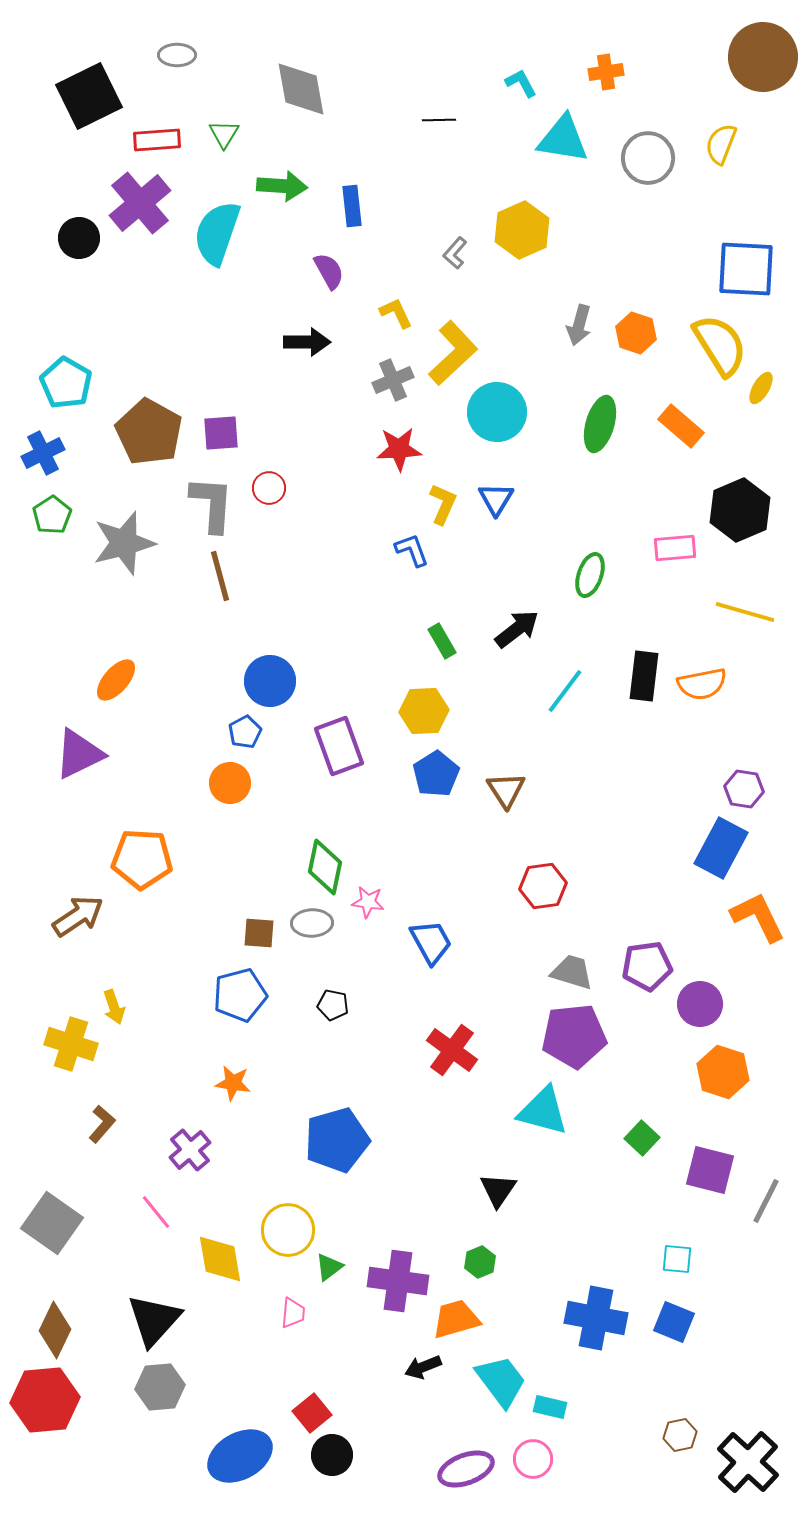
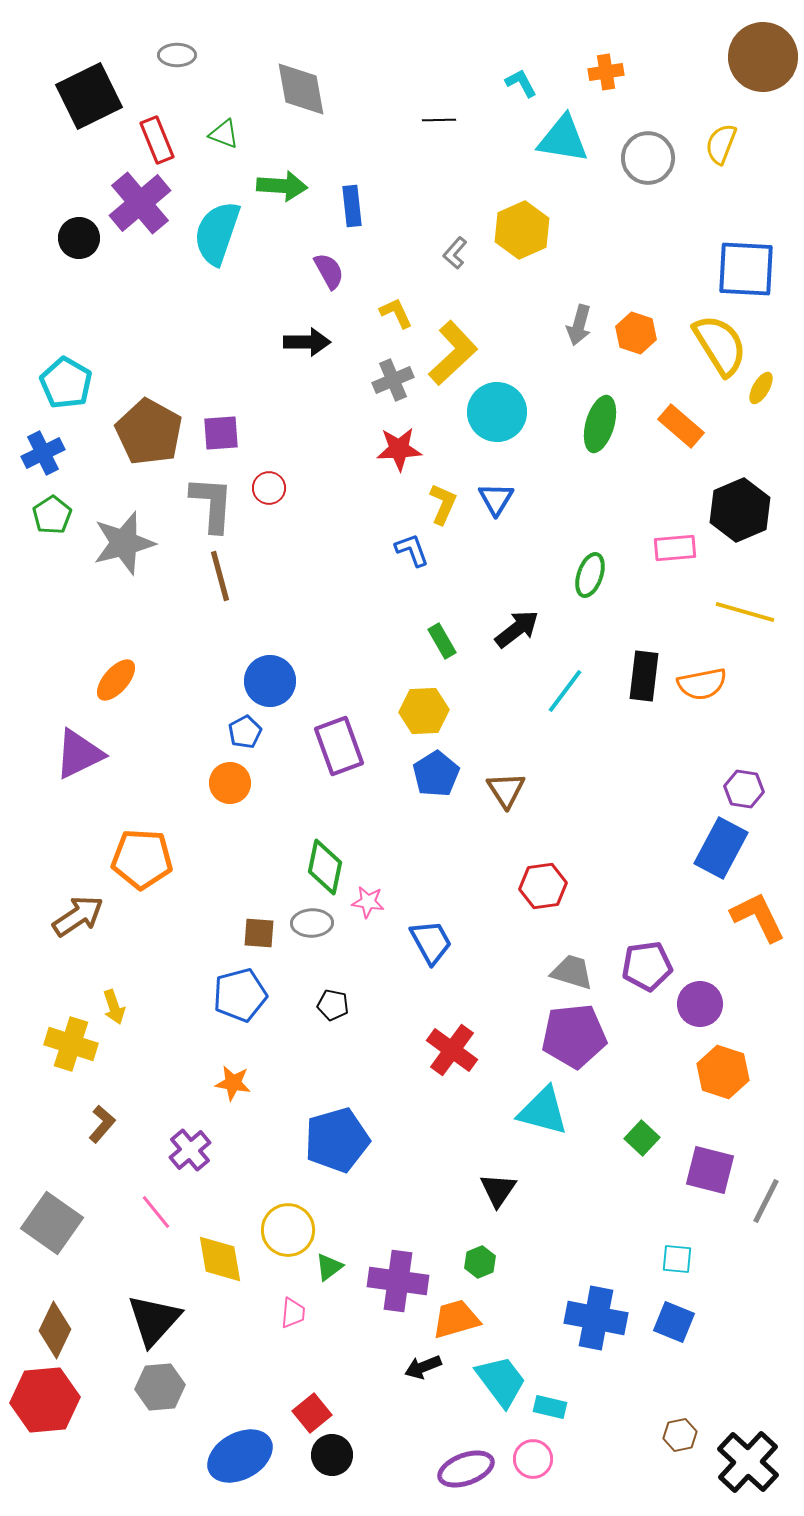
green triangle at (224, 134): rotated 40 degrees counterclockwise
red rectangle at (157, 140): rotated 72 degrees clockwise
